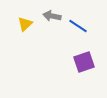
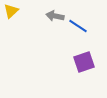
gray arrow: moved 3 px right
yellow triangle: moved 14 px left, 13 px up
